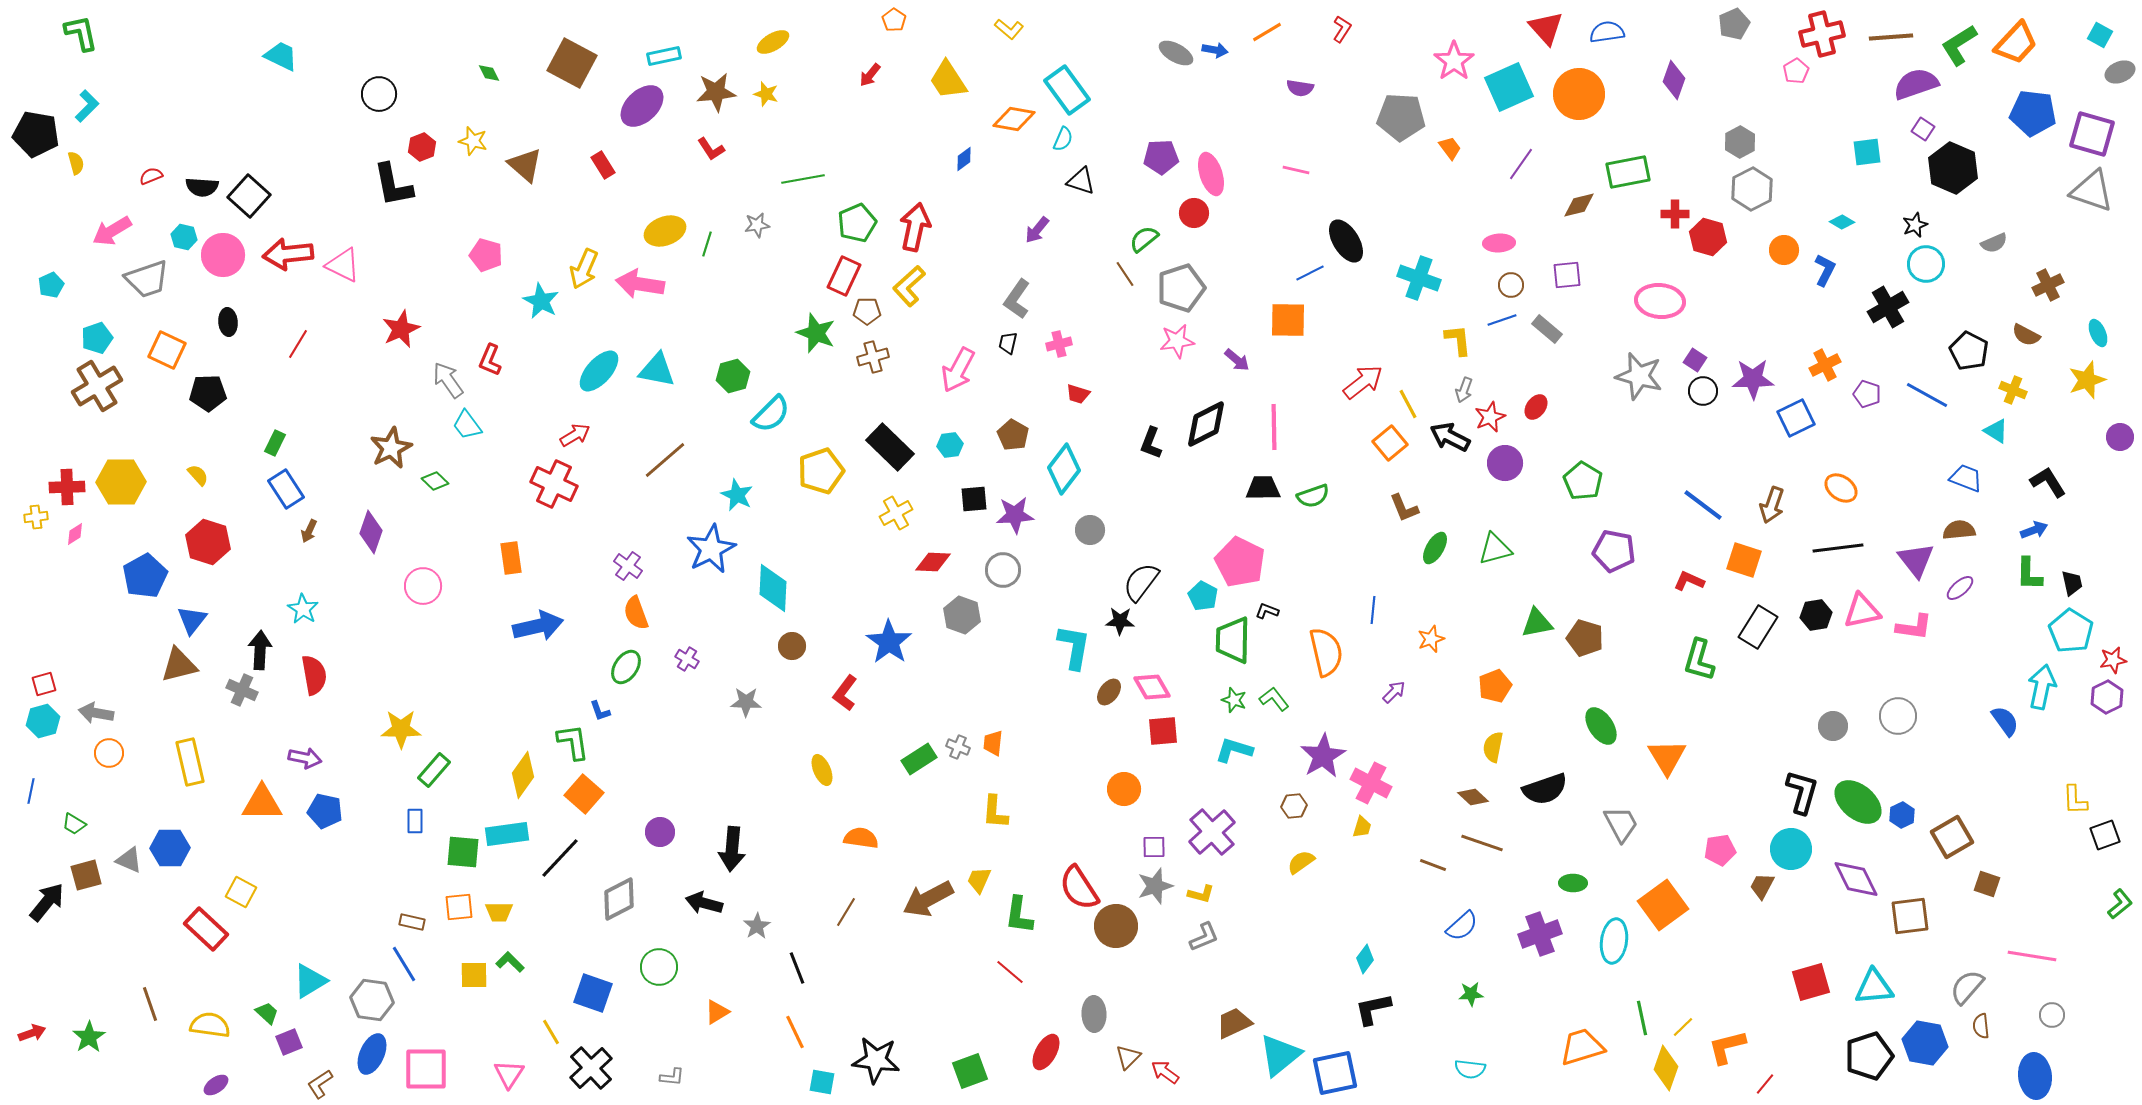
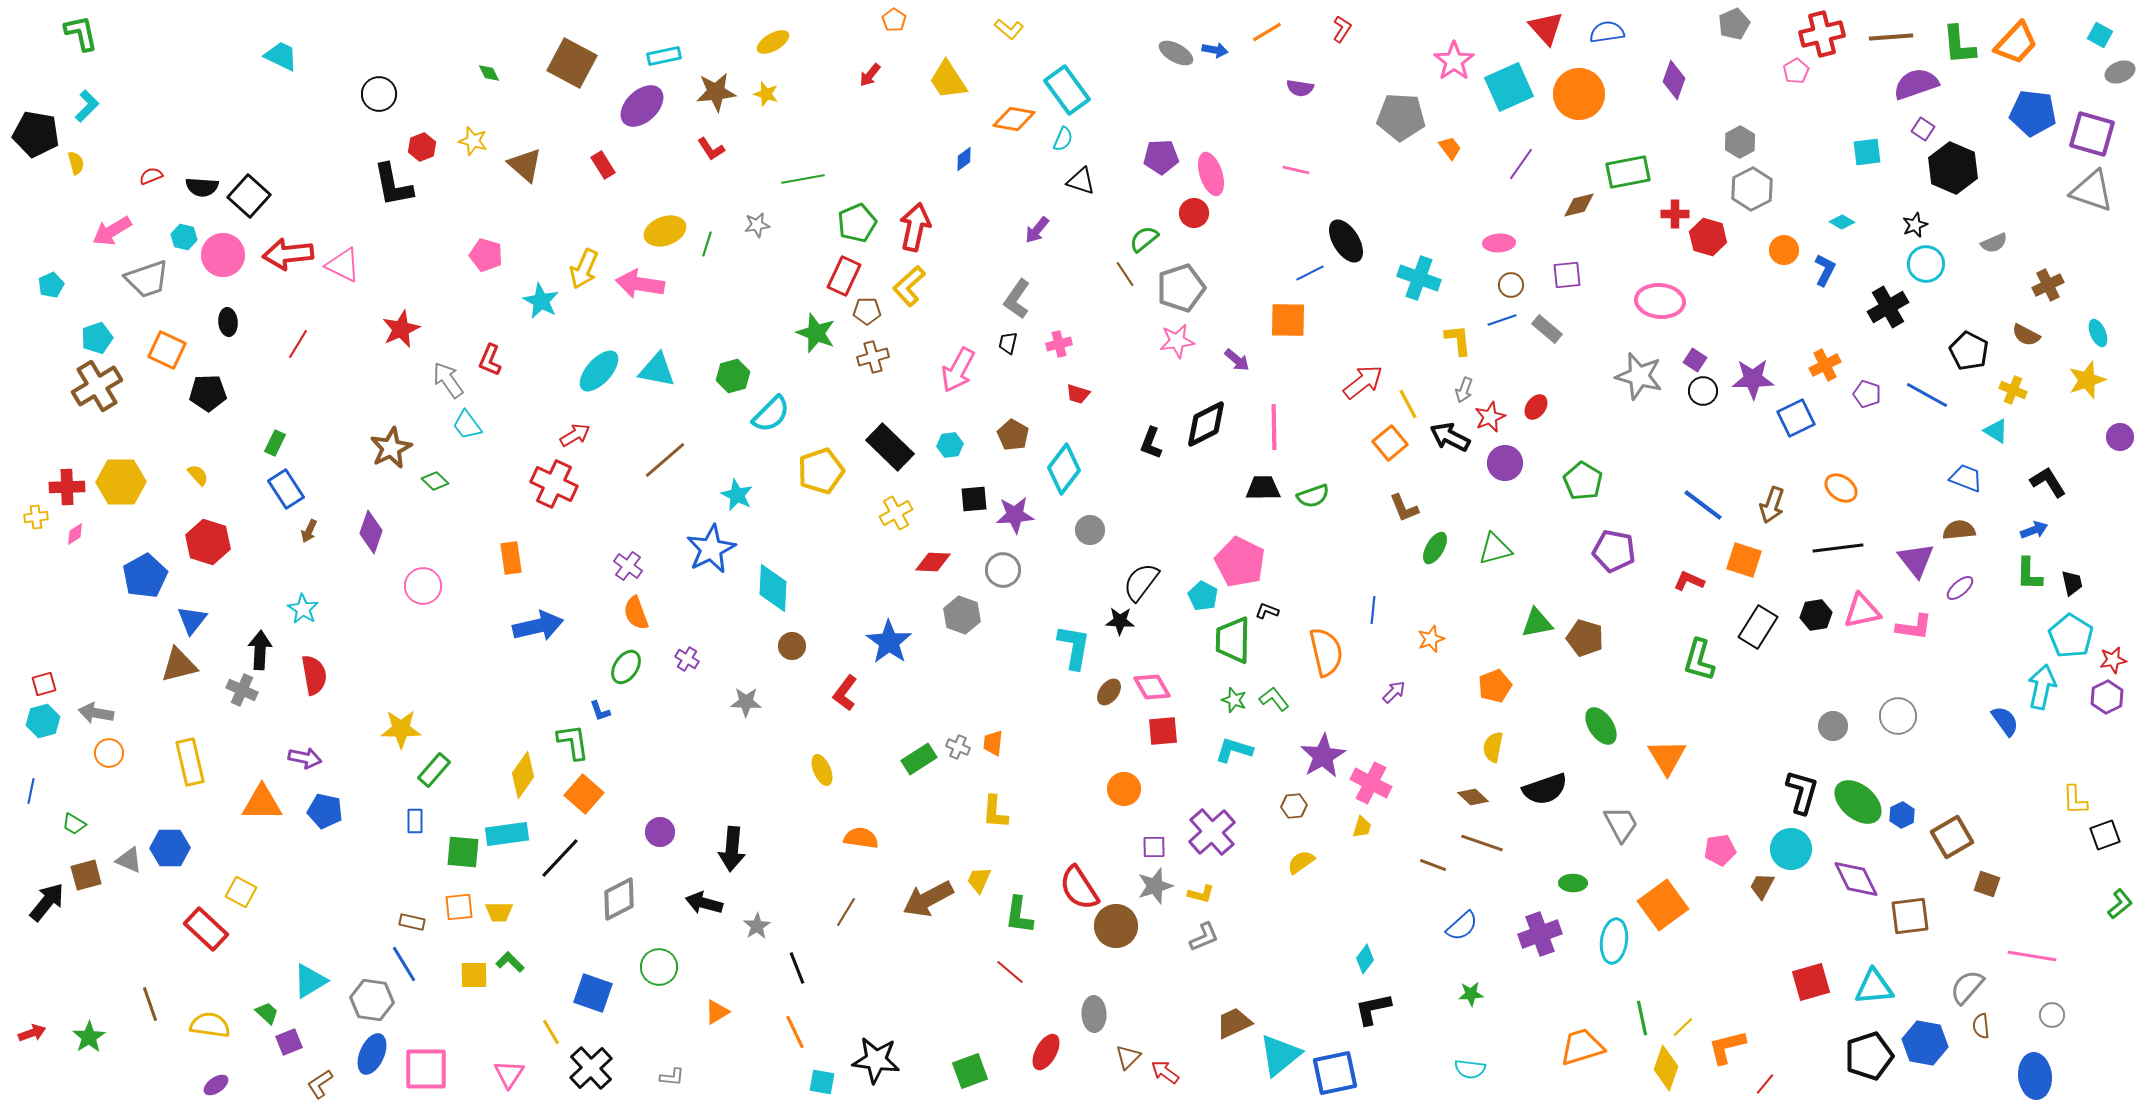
green L-shape at (1959, 45): rotated 63 degrees counterclockwise
cyan pentagon at (2071, 631): moved 5 px down
